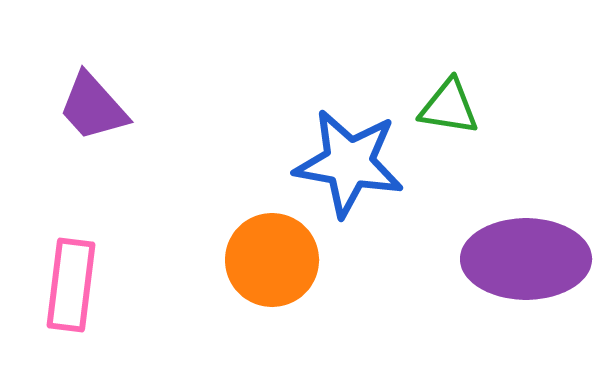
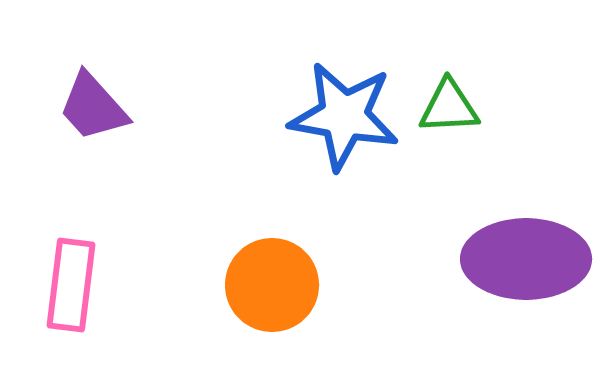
green triangle: rotated 12 degrees counterclockwise
blue star: moved 5 px left, 47 px up
orange circle: moved 25 px down
